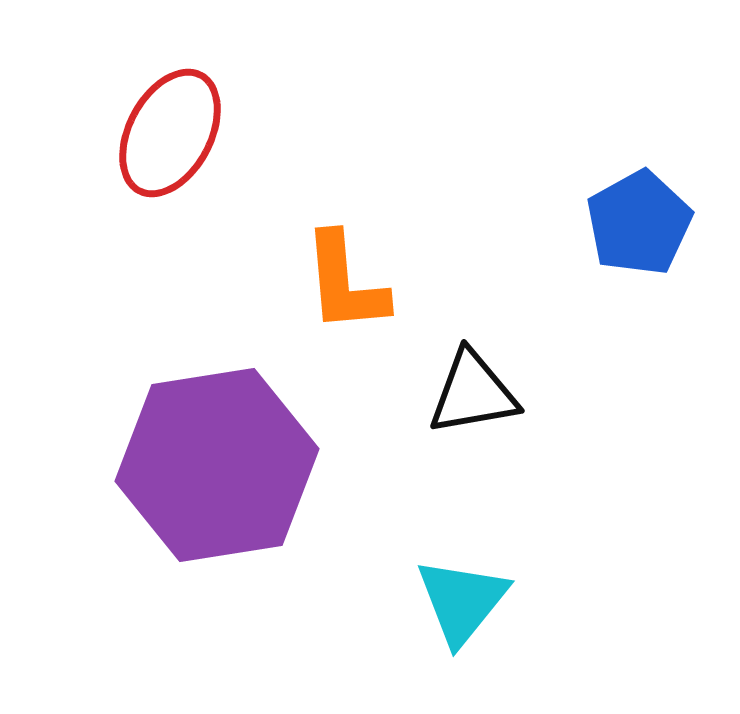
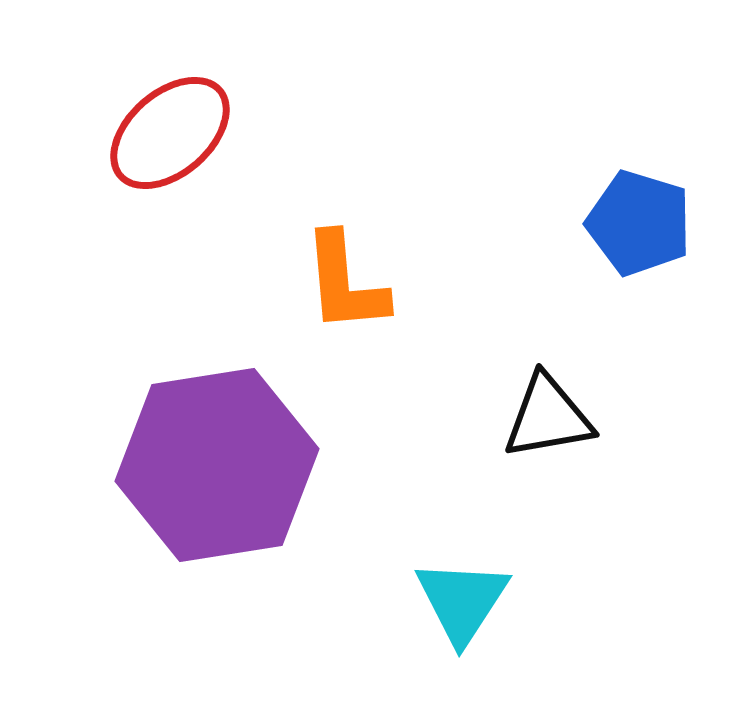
red ellipse: rotated 21 degrees clockwise
blue pentagon: rotated 26 degrees counterclockwise
black triangle: moved 75 px right, 24 px down
cyan triangle: rotated 6 degrees counterclockwise
